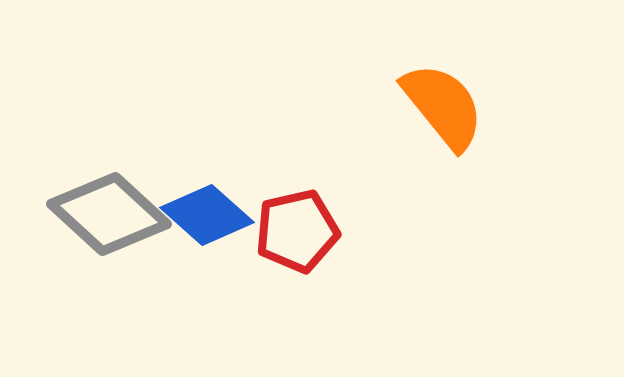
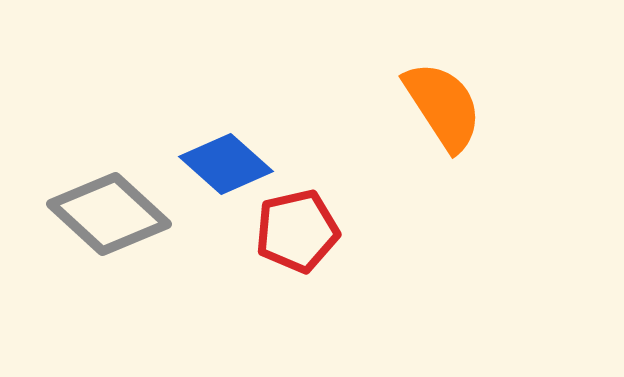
orange semicircle: rotated 6 degrees clockwise
blue diamond: moved 19 px right, 51 px up
